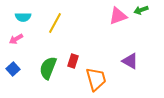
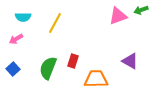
orange trapezoid: rotated 75 degrees counterclockwise
